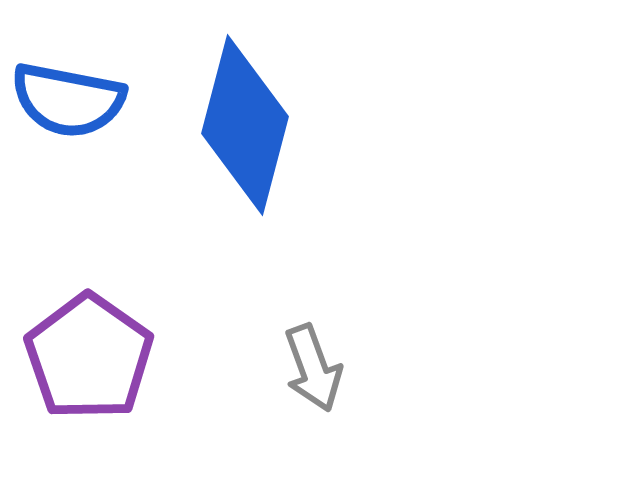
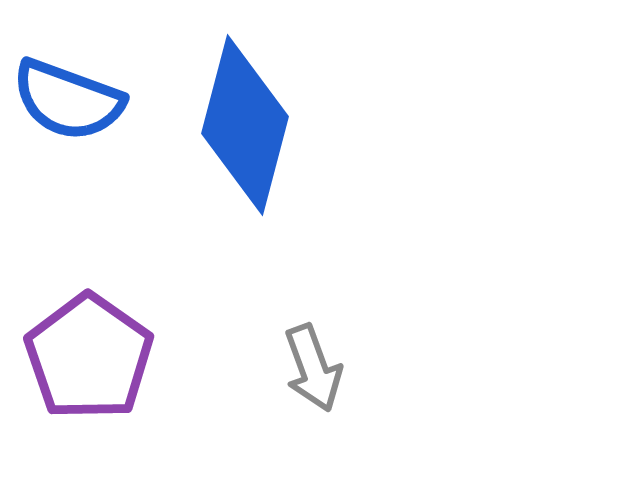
blue semicircle: rotated 9 degrees clockwise
